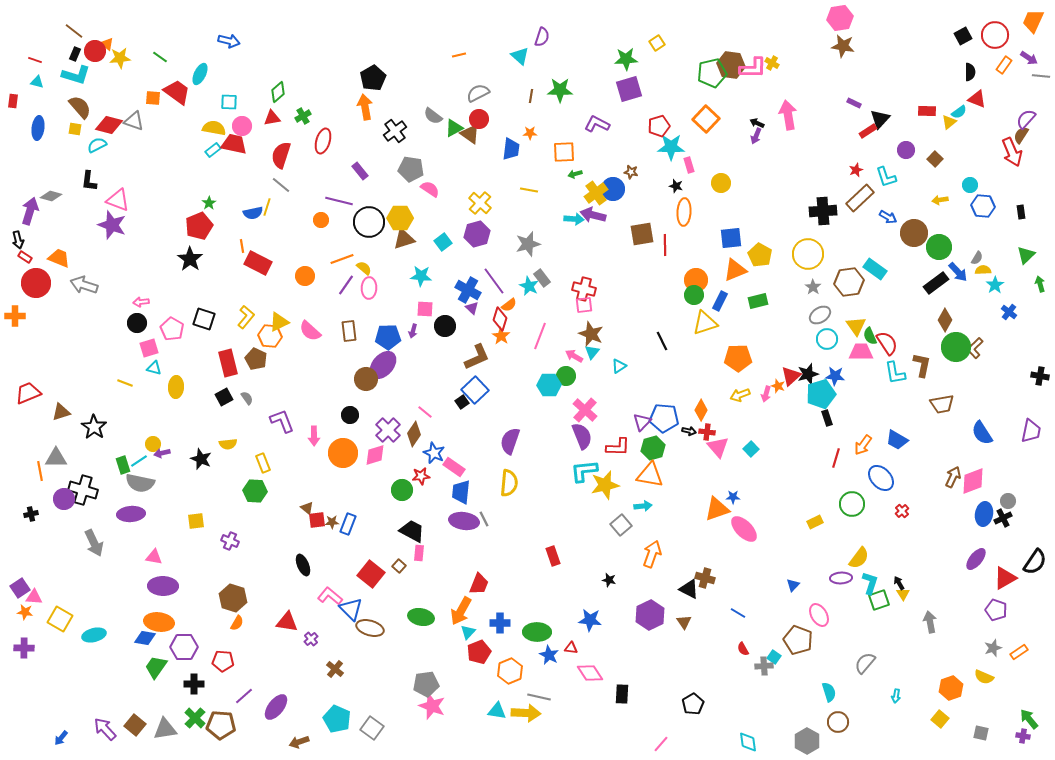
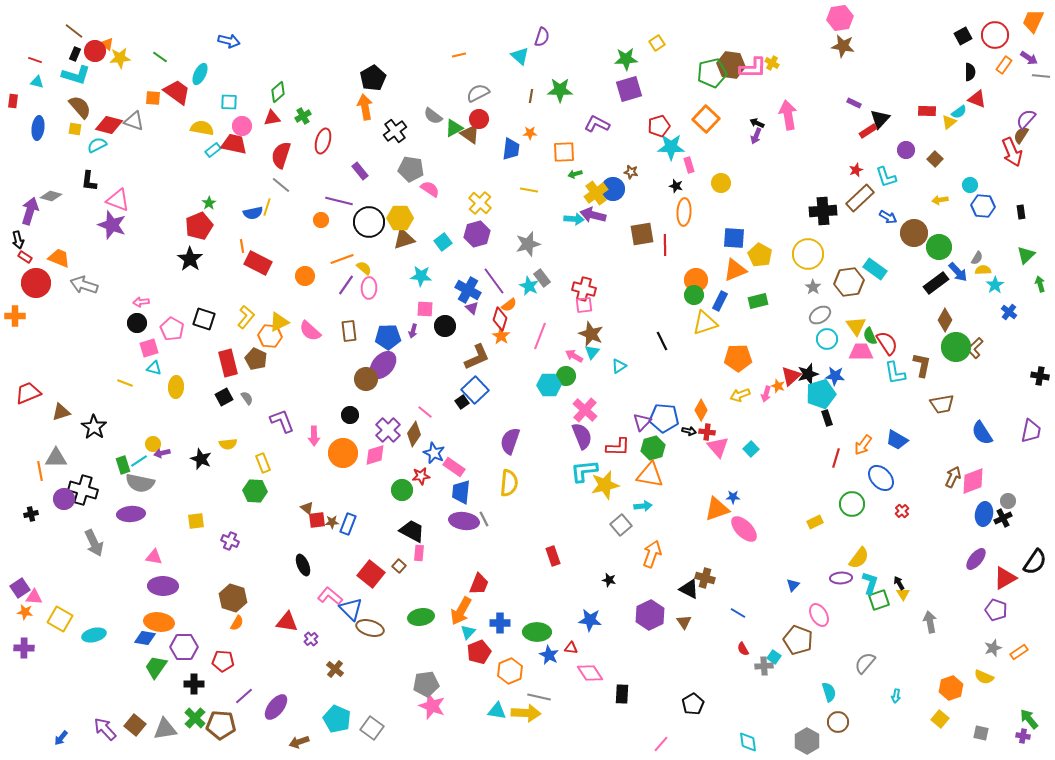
yellow semicircle at (214, 128): moved 12 px left
blue square at (731, 238): moved 3 px right; rotated 10 degrees clockwise
green ellipse at (421, 617): rotated 20 degrees counterclockwise
